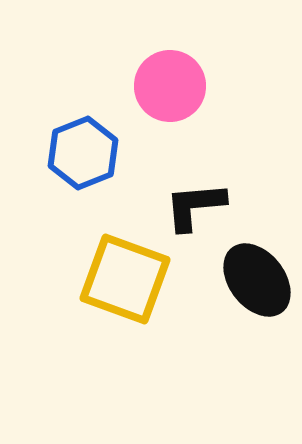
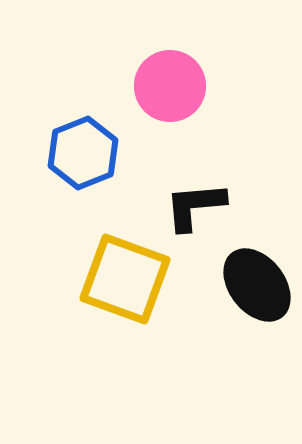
black ellipse: moved 5 px down
